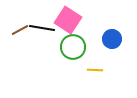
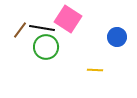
pink square: moved 1 px up
brown line: rotated 24 degrees counterclockwise
blue circle: moved 5 px right, 2 px up
green circle: moved 27 px left
